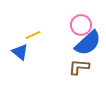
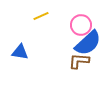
yellow line: moved 8 px right, 19 px up
blue triangle: rotated 30 degrees counterclockwise
brown L-shape: moved 6 px up
